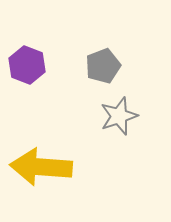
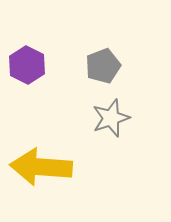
purple hexagon: rotated 6 degrees clockwise
gray star: moved 8 px left, 2 px down
